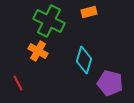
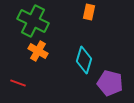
orange rectangle: rotated 63 degrees counterclockwise
green cross: moved 16 px left
red line: rotated 42 degrees counterclockwise
